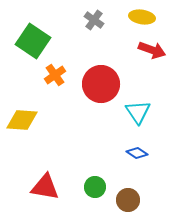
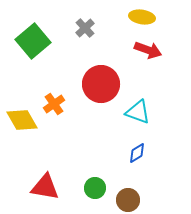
gray cross: moved 9 px left, 8 px down; rotated 12 degrees clockwise
green square: rotated 16 degrees clockwise
red arrow: moved 4 px left
orange cross: moved 1 px left, 29 px down
cyan triangle: rotated 36 degrees counterclockwise
yellow diamond: rotated 56 degrees clockwise
blue diamond: rotated 65 degrees counterclockwise
green circle: moved 1 px down
